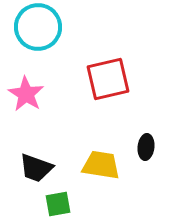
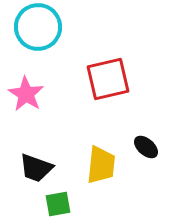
black ellipse: rotated 55 degrees counterclockwise
yellow trapezoid: rotated 87 degrees clockwise
